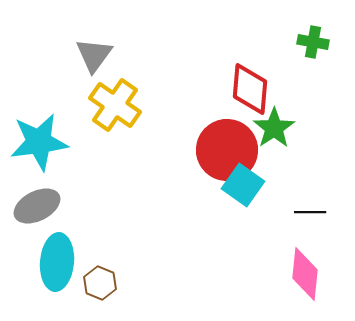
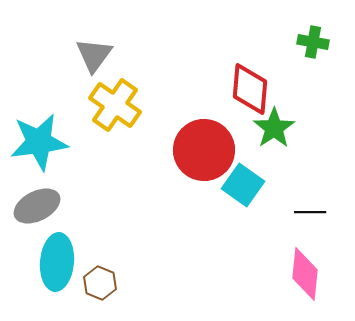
red circle: moved 23 px left
